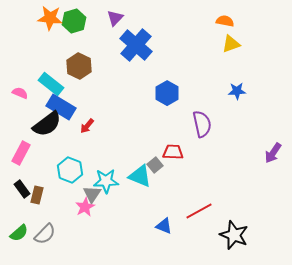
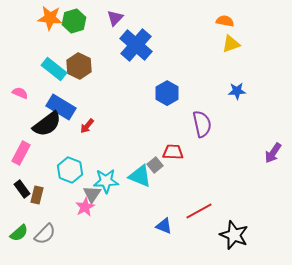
cyan rectangle: moved 3 px right, 15 px up
